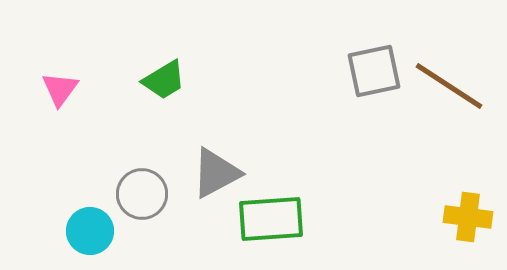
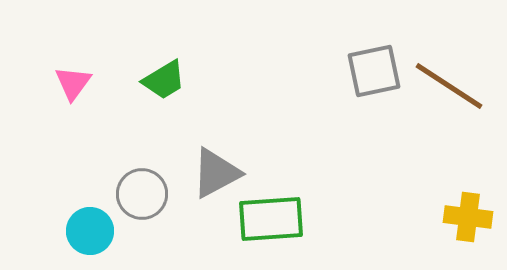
pink triangle: moved 13 px right, 6 px up
